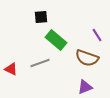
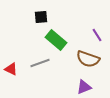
brown semicircle: moved 1 px right, 1 px down
purple triangle: moved 1 px left
